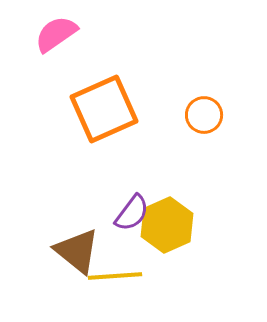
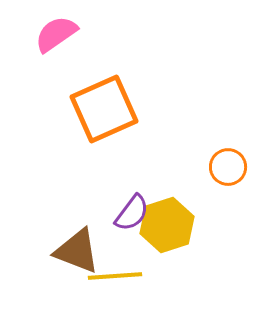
orange circle: moved 24 px right, 52 px down
yellow hexagon: rotated 6 degrees clockwise
brown triangle: rotated 18 degrees counterclockwise
